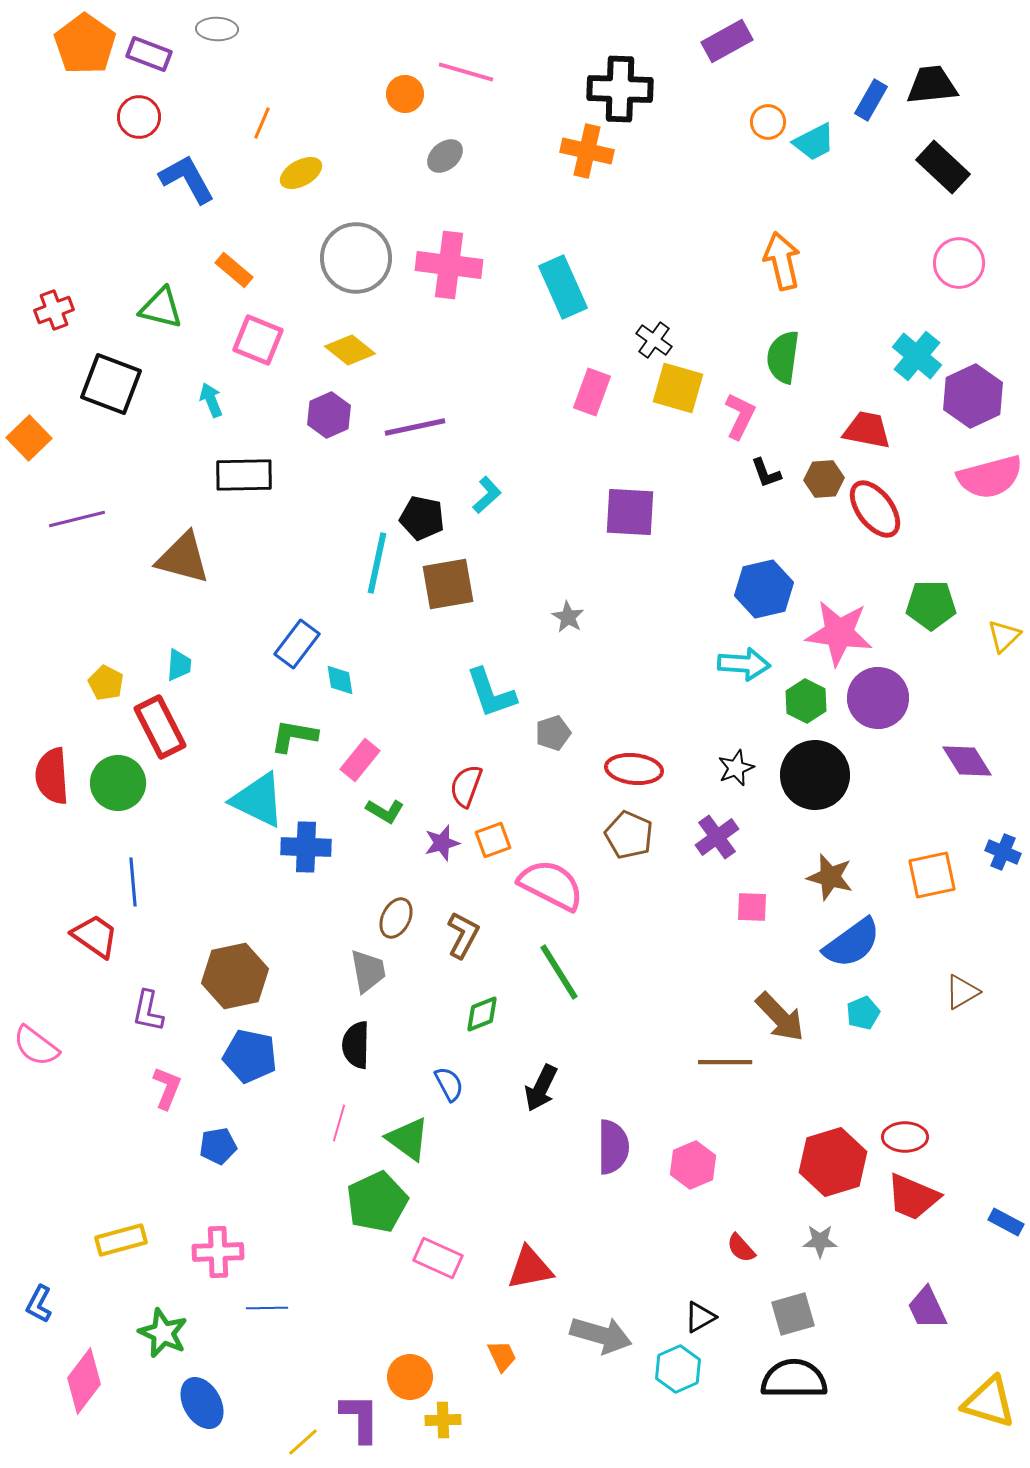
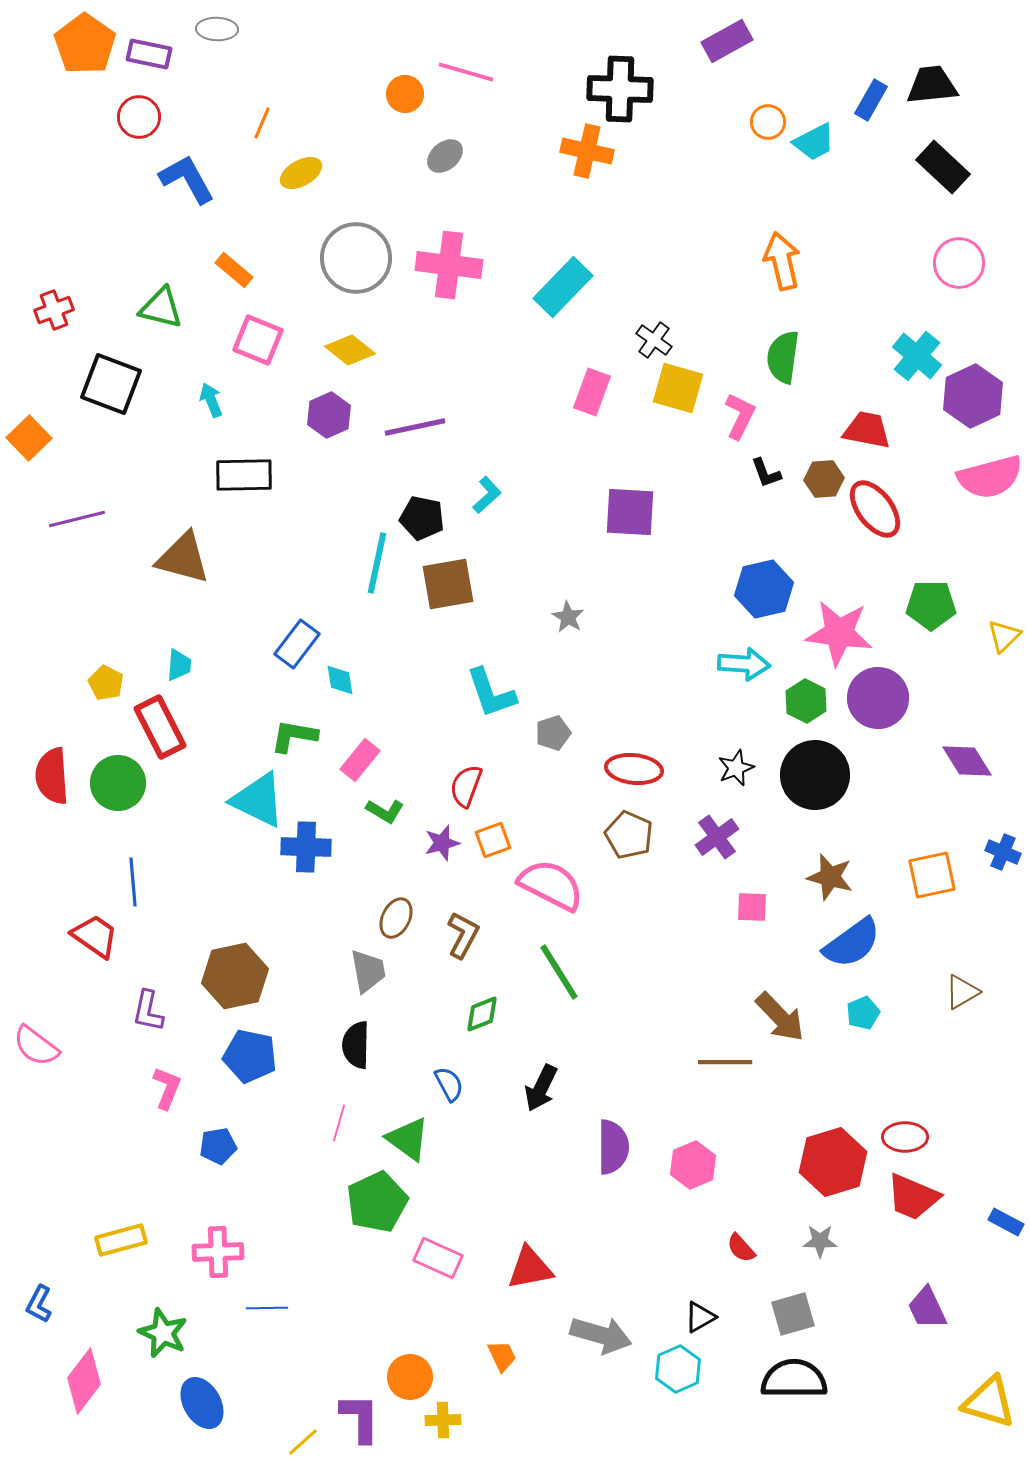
purple rectangle at (149, 54): rotated 9 degrees counterclockwise
cyan rectangle at (563, 287): rotated 68 degrees clockwise
